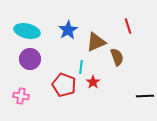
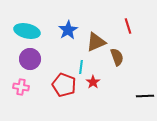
pink cross: moved 9 px up
